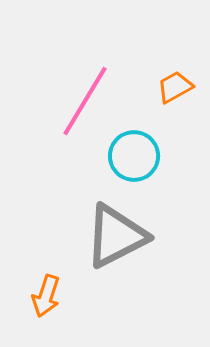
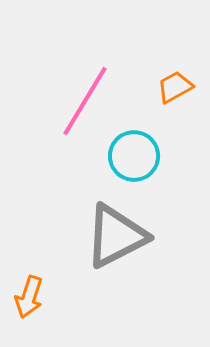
orange arrow: moved 17 px left, 1 px down
